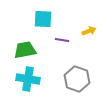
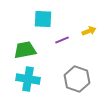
purple line: rotated 32 degrees counterclockwise
